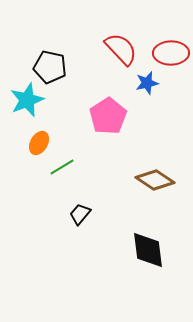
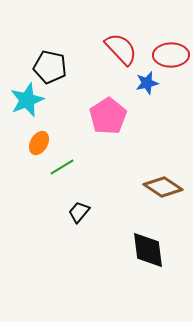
red ellipse: moved 2 px down
brown diamond: moved 8 px right, 7 px down
black trapezoid: moved 1 px left, 2 px up
